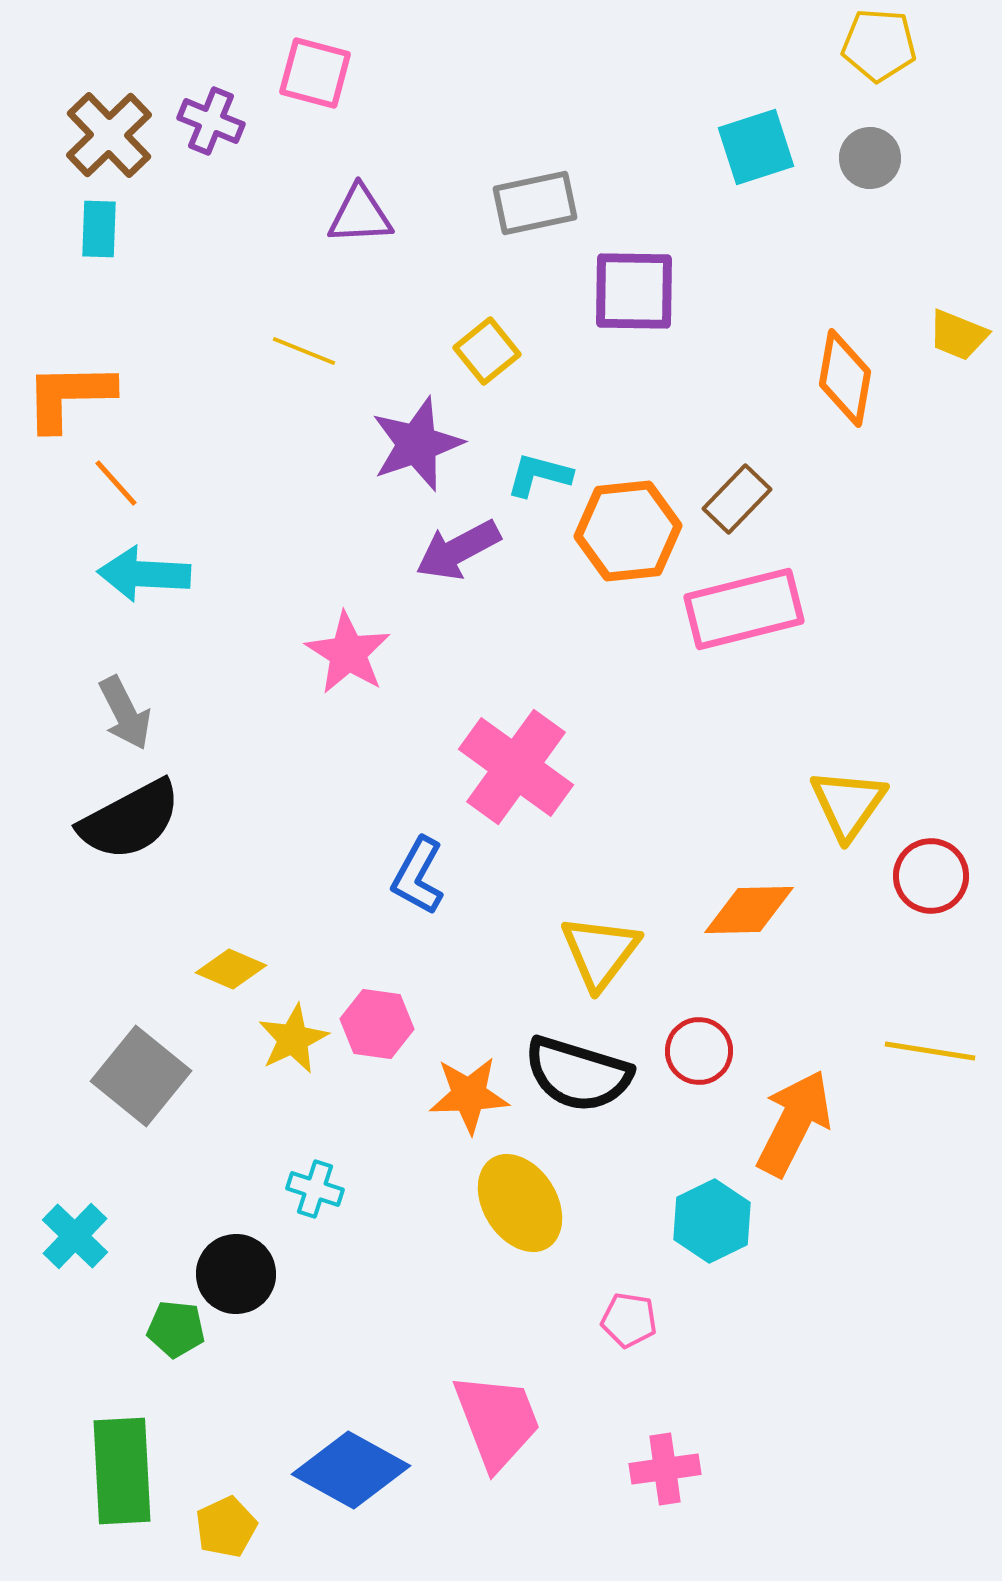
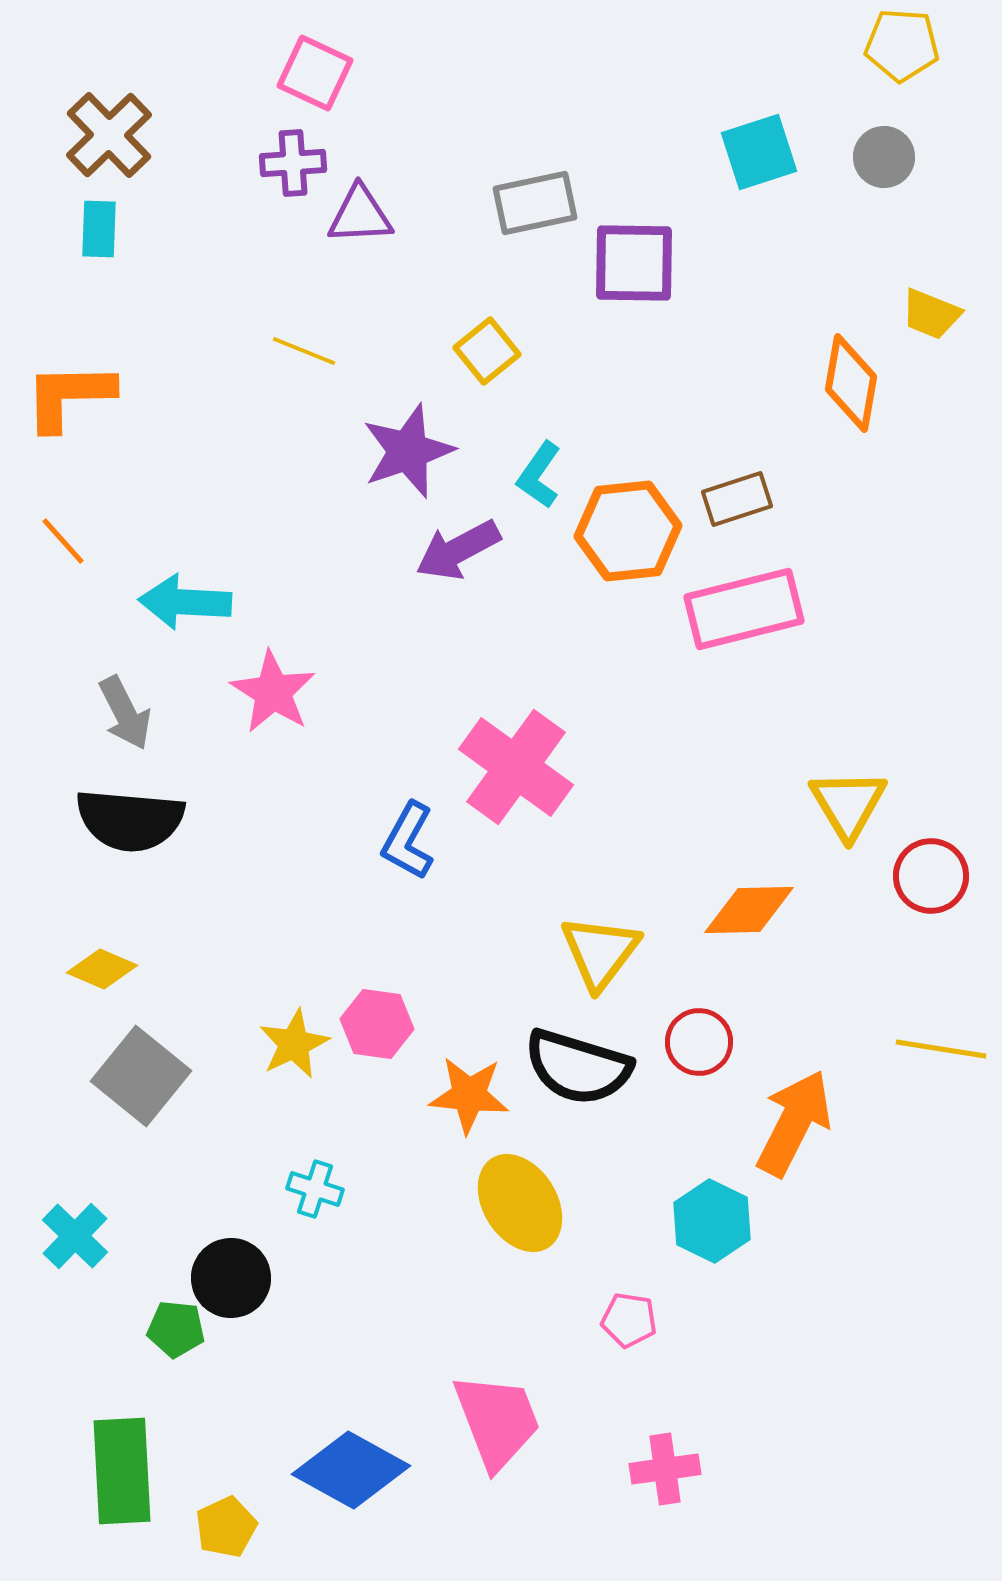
yellow pentagon at (879, 45): moved 23 px right
pink square at (315, 73): rotated 10 degrees clockwise
purple cross at (211, 121): moved 82 px right, 42 px down; rotated 26 degrees counterclockwise
cyan square at (756, 147): moved 3 px right, 5 px down
gray circle at (870, 158): moved 14 px right, 1 px up
purple square at (634, 291): moved 28 px up
yellow trapezoid at (958, 335): moved 27 px left, 21 px up
orange diamond at (845, 378): moved 6 px right, 5 px down
purple star at (417, 444): moved 9 px left, 7 px down
cyan L-shape at (539, 475): rotated 70 degrees counterclockwise
orange line at (116, 483): moved 53 px left, 58 px down
brown rectangle at (737, 499): rotated 28 degrees clockwise
cyan arrow at (144, 574): moved 41 px right, 28 px down
pink star at (348, 653): moved 75 px left, 39 px down
yellow triangle at (848, 804): rotated 6 degrees counterclockwise
black semicircle at (130, 820): rotated 33 degrees clockwise
blue L-shape at (418, 876): moved 10 px left, 35 px up
yellow diamond at (231, 969): moved 129 px left
yellow star at (293, 1039): moved 1 px right, 5 px down
red circle at (699, 1051): moved 9 px up
yellow line at (930, 1051): moved 11 px right, 2 px up
black semicircle at (578, 1074): moved 7 px up
orange star at (469, 1095): rotated 8 degrees clockwise
cyan hexagon at (712, 1221): rotated 8 degrees counterclockwise
black circle at (236, 1274): moved 5 px left, 4 px down
